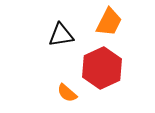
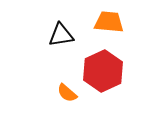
orange trapezoid: rotated 112 degrees counterclockwise
red hexagon: moved 1 px right, 3 px down
